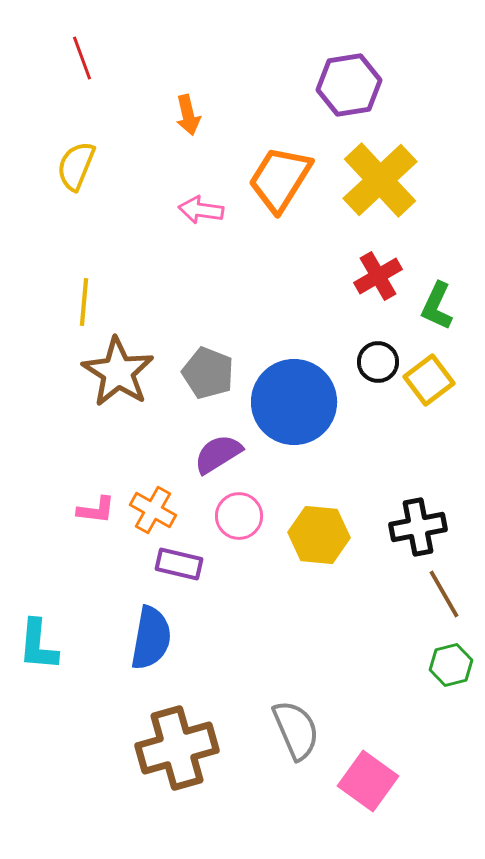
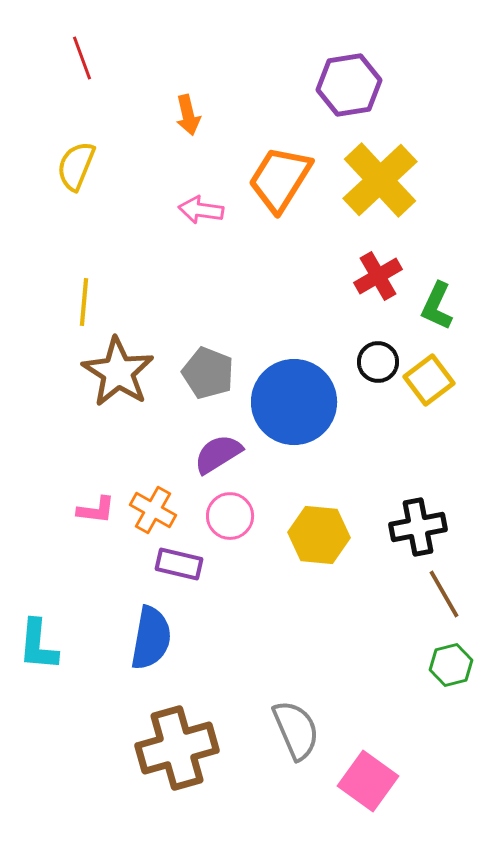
pink circle: moved 9 px left
